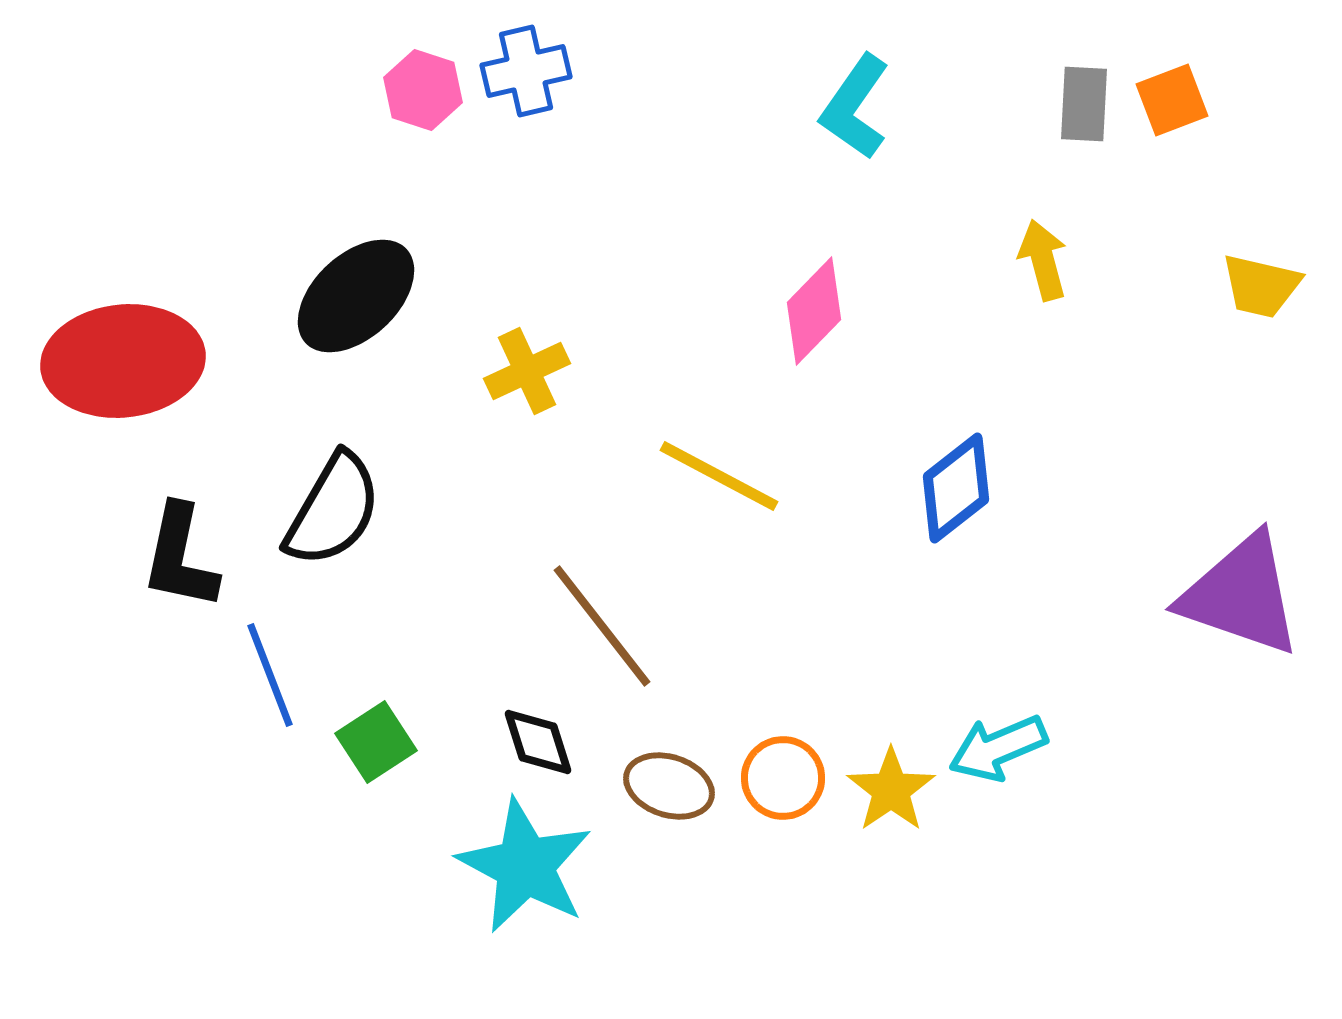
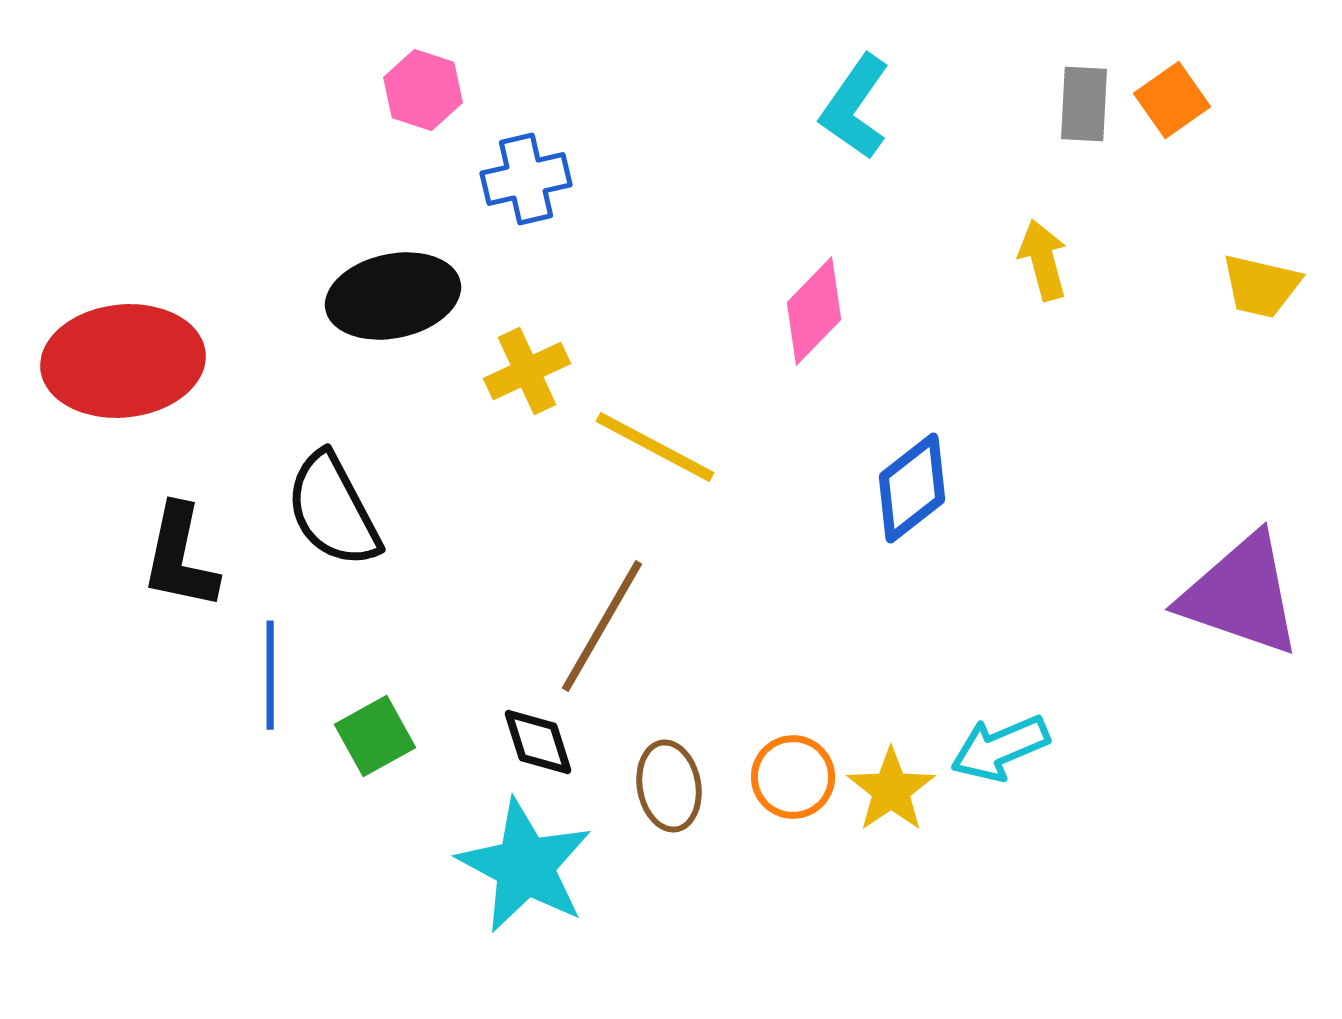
blue cross: moved 108 px down
orange square: rotated 14 degrees counterclockwise
black ellipse: moved 37 px right; rotated 31 degrees clockwise
yellow line: moved 64 px left, 29 px up
blue diamond: moved 44 px left
black semicircle: rotated 122 degrees clockwise
brown line: rotated 68 degrees clockwise
blue line: rotated 21 degrees clockwise
green square: moved 1 px left, 6 px up; rotated 4 degrees clockwise
cyan arrow: moved 2 px right
orange circle: moved 10 px right, 1 px up
brown ellipse: rotated 62 degrees clockwise
